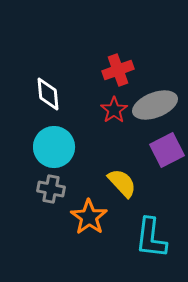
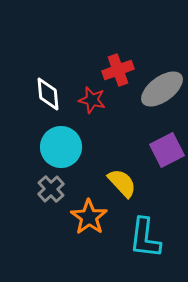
gray ellipse: moved 7 px right, 16 px up; rotated 15 degrees counterclockwise
red star: moved 22 px left, 10 px up; rotated 24 degrees counterclockwise
cyan circle: moved 7 px right
gray cross: rotated 36 degrees clockwise
cyan L-shape: moved 6 px left
